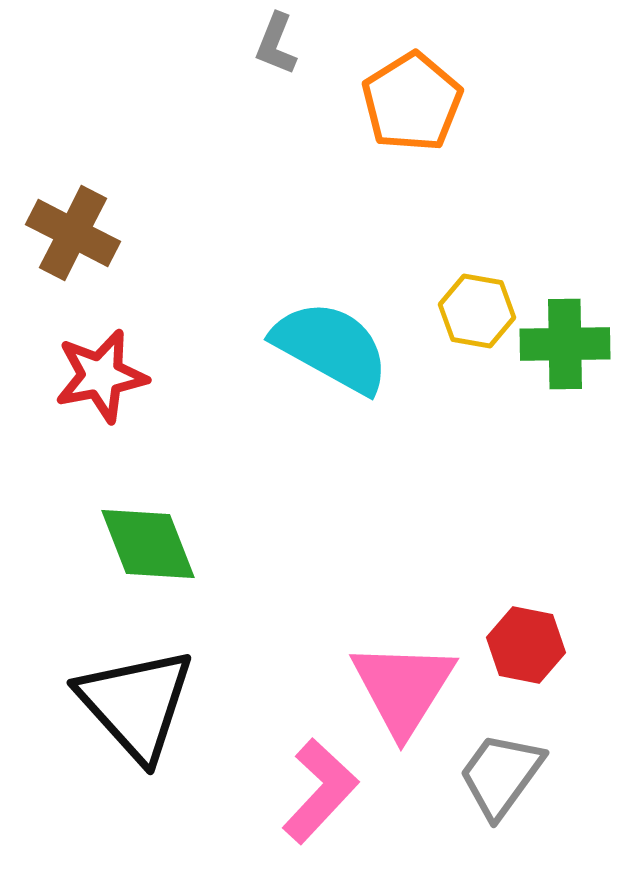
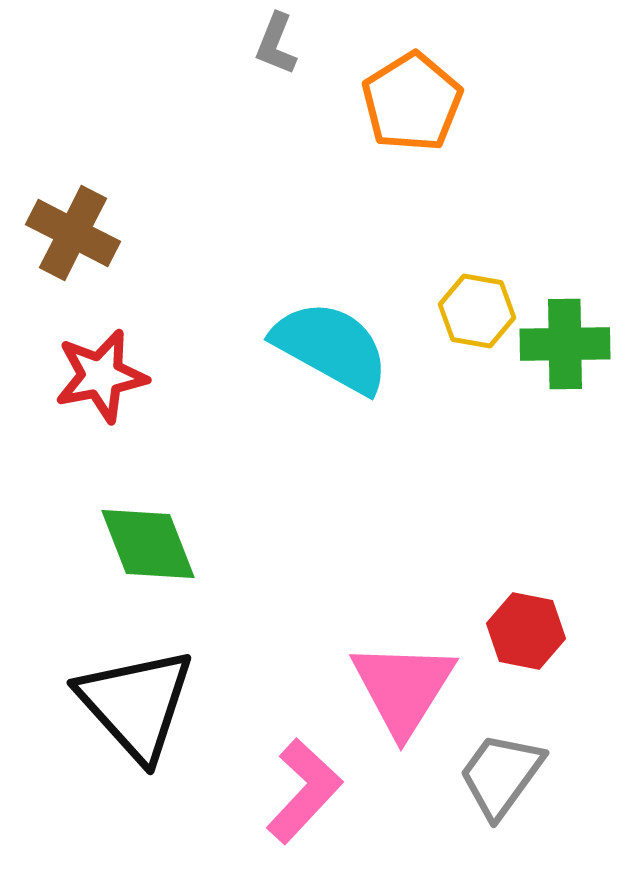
red hexagon: moved 14 px up
pink L-shape: moved 16 px left
